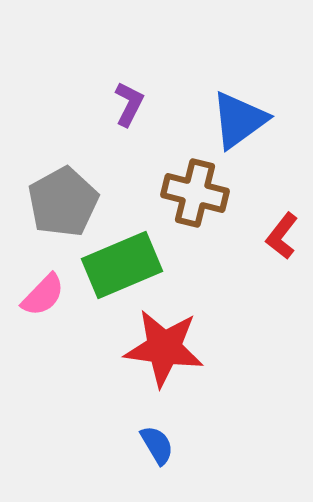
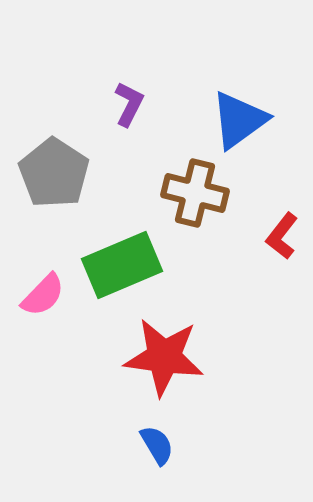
gray pentagon: moved 9 px left, 29 px up; rotated 10 degrees counterclockwise
red star: moved 9 px down
